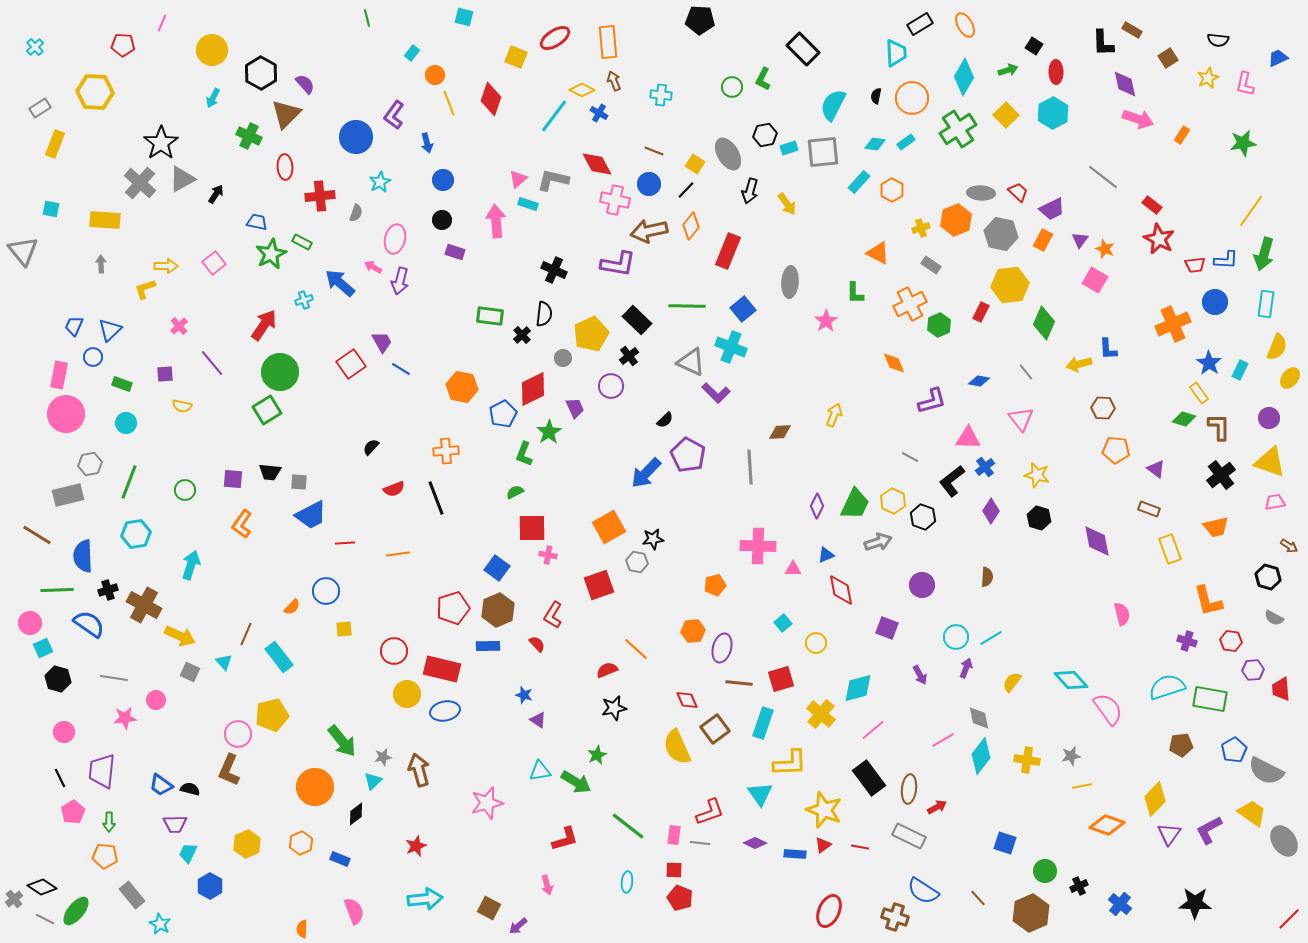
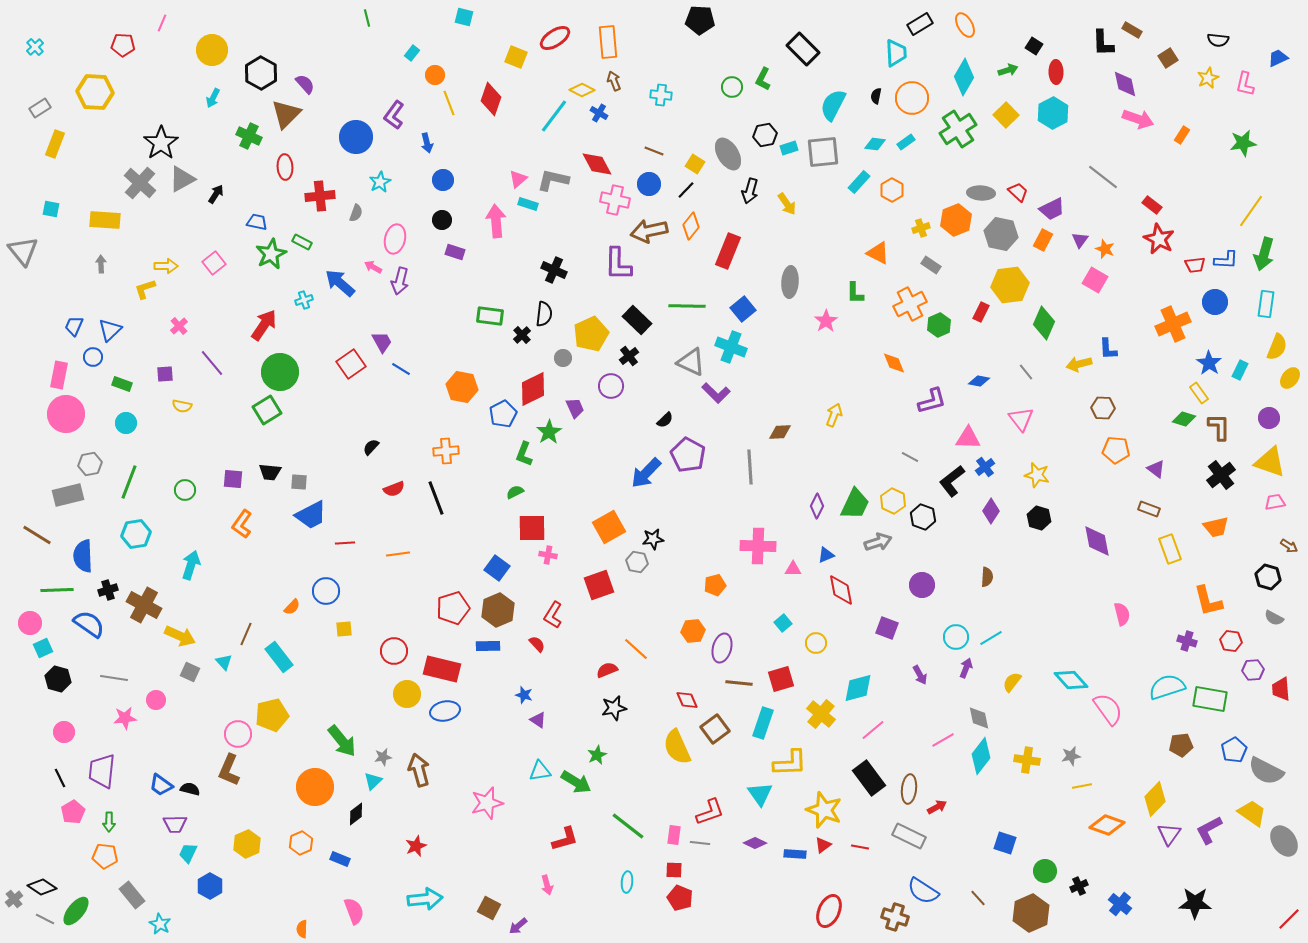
purple L-shape at (618, 264): rotated 81 degrees clockwise
